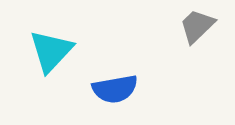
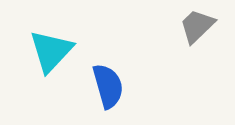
blue semicircle: moved 7 px left, 3 px up; rotated 96 degrees counterclockwise
